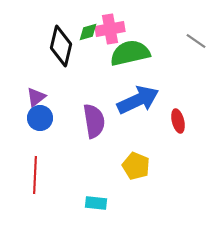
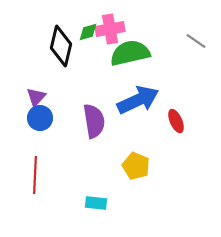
purple triangle: rotated 10 degrees counterclockwise
red ellipse: moved 2 px left; rotated 10 degrees counterclockwise
